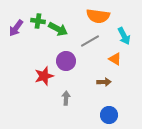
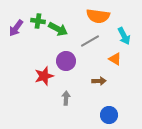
brown arrow: moved 5 px left, 1 px up
